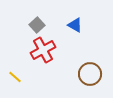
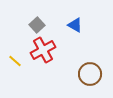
yellow line: moved 16 px up
